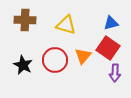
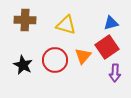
red square: moved 1 px left, 1 px up; rotated 20 degrees clockwise
